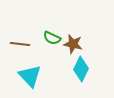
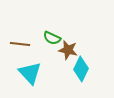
brown star: moved 5 px left, 6 px down
cyan triangle: moved 3 px up
